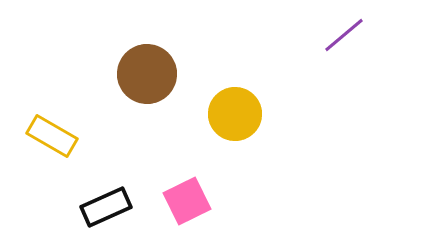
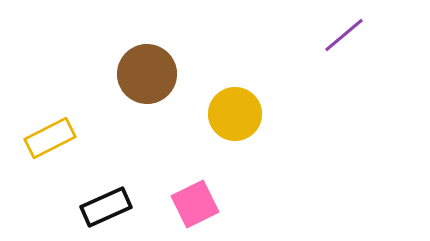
yellow rectangle: moved 2 px left, 2 px down; rotated 57 degrees counterclockwise
pink square: moved 8 px right, 3 px down
